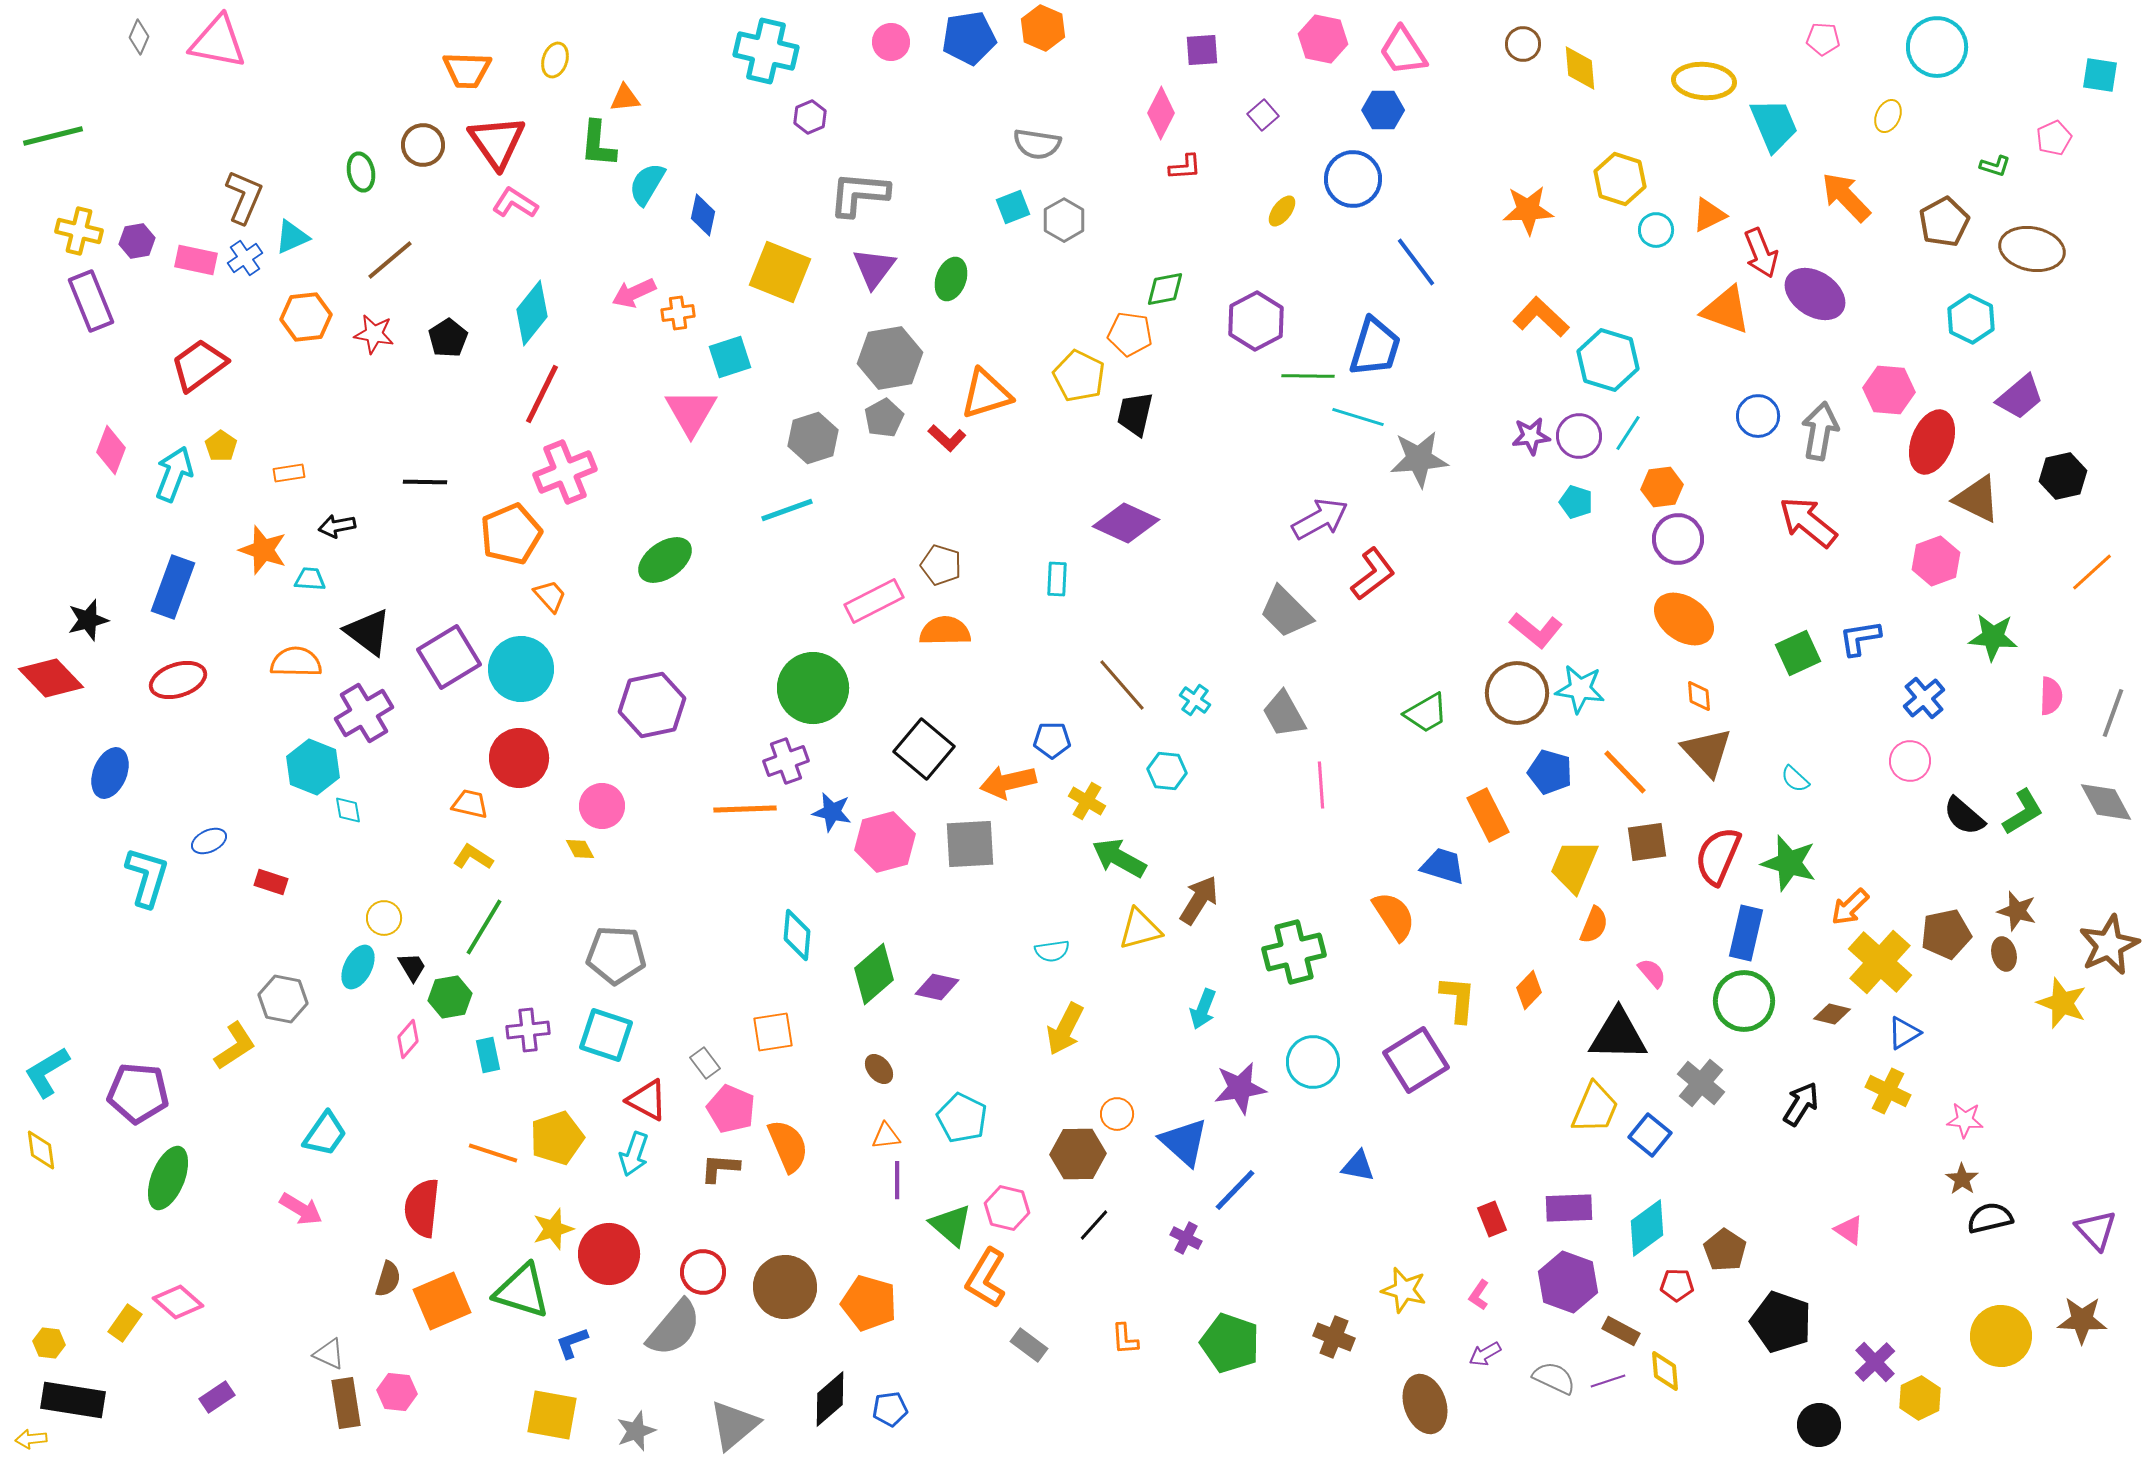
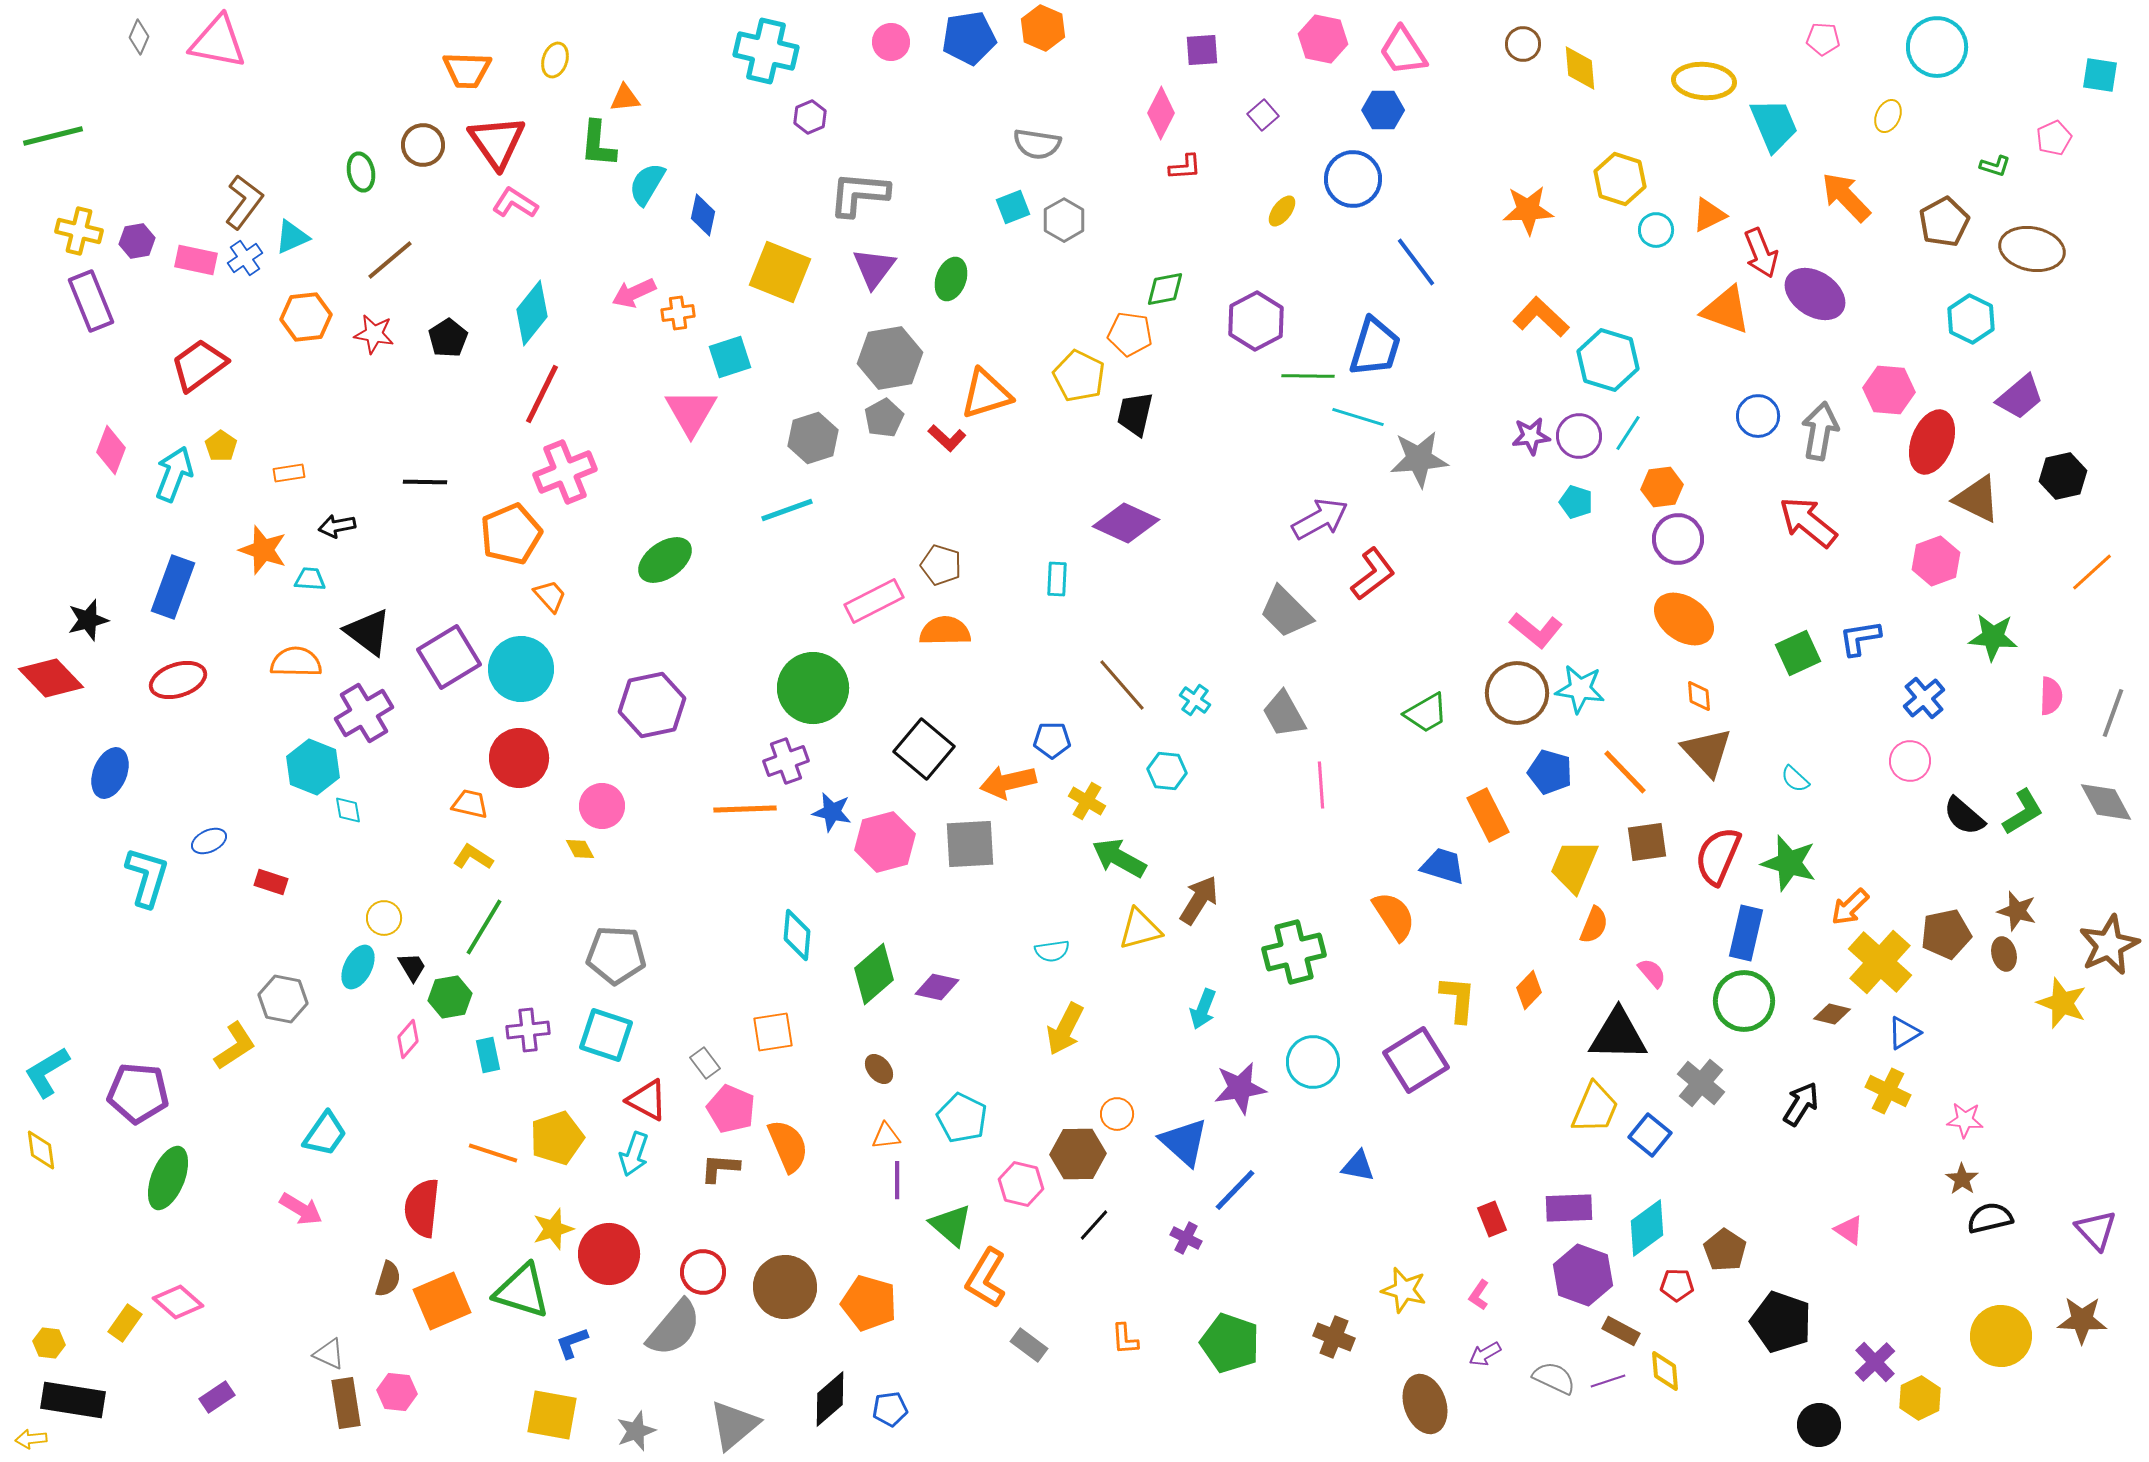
brown L-shape at (244, 197): moved 5 px down; rotated 14 degrees clockwise
pink hexagon at (1007, 1208): moved 14 px right, 24 px up
purple hexagon at (1568, 1282): moved 15 px right, 7 px up
